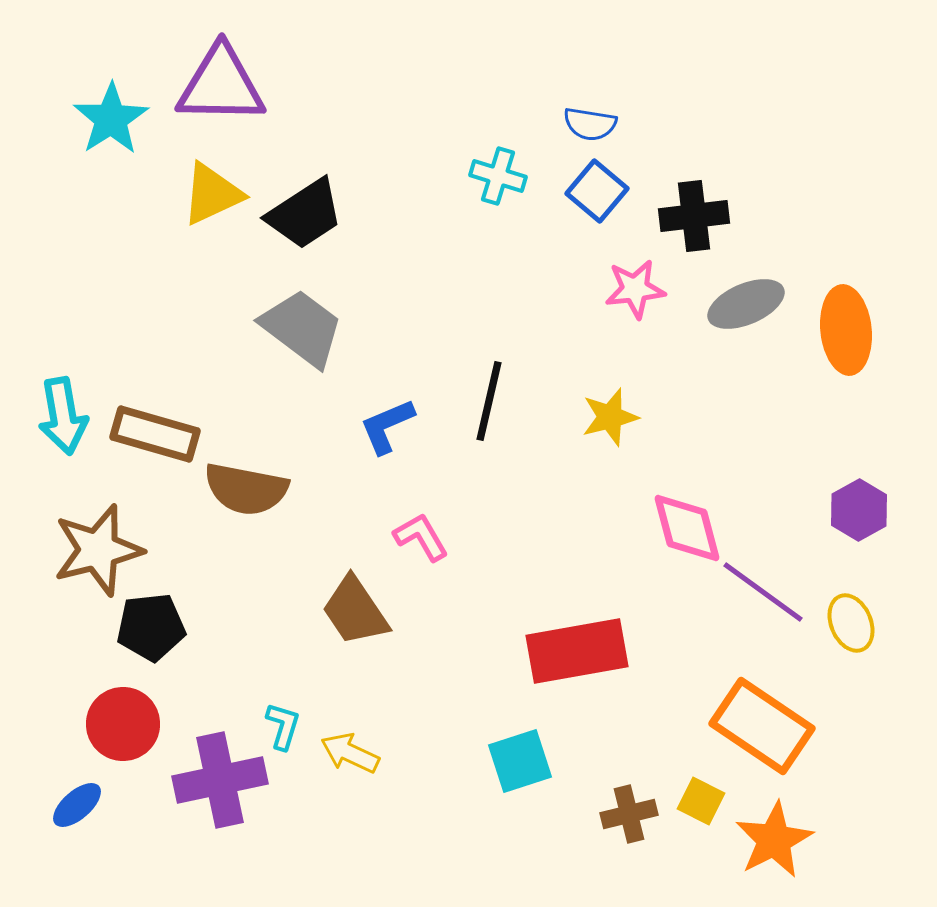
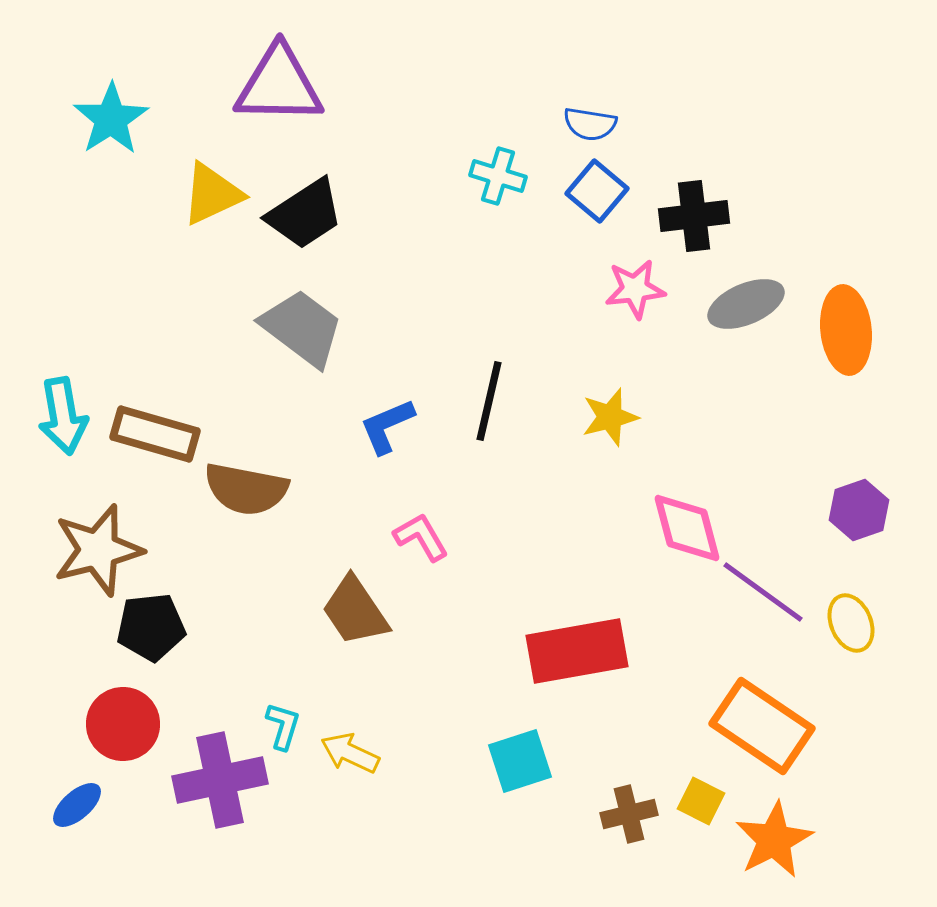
purple triangle: moved 58 px right
purple hexagon: rotated 10 degrees clockwise
